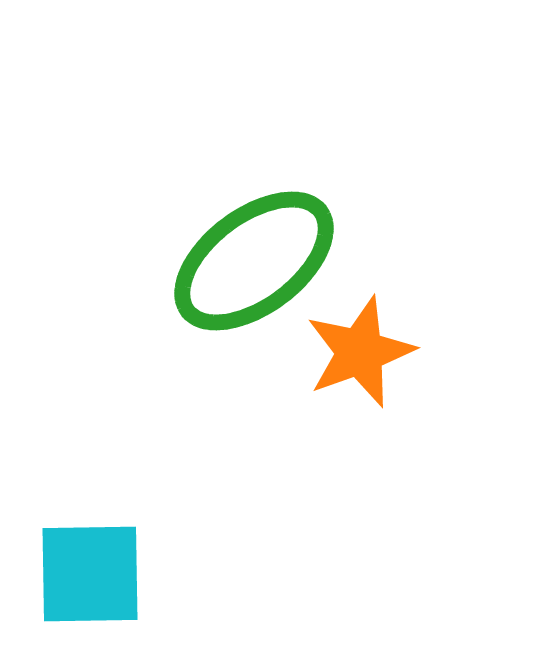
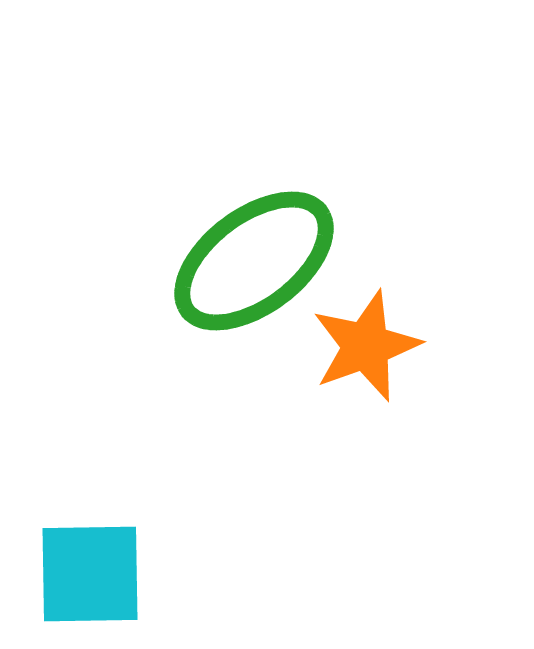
orange star: moved 6 px right, 6 px up
